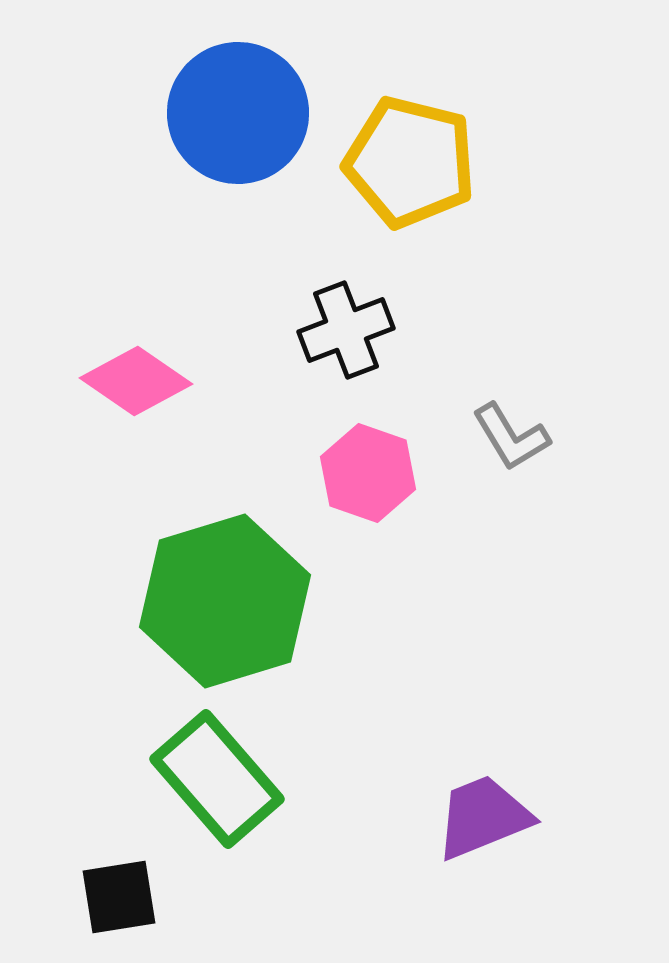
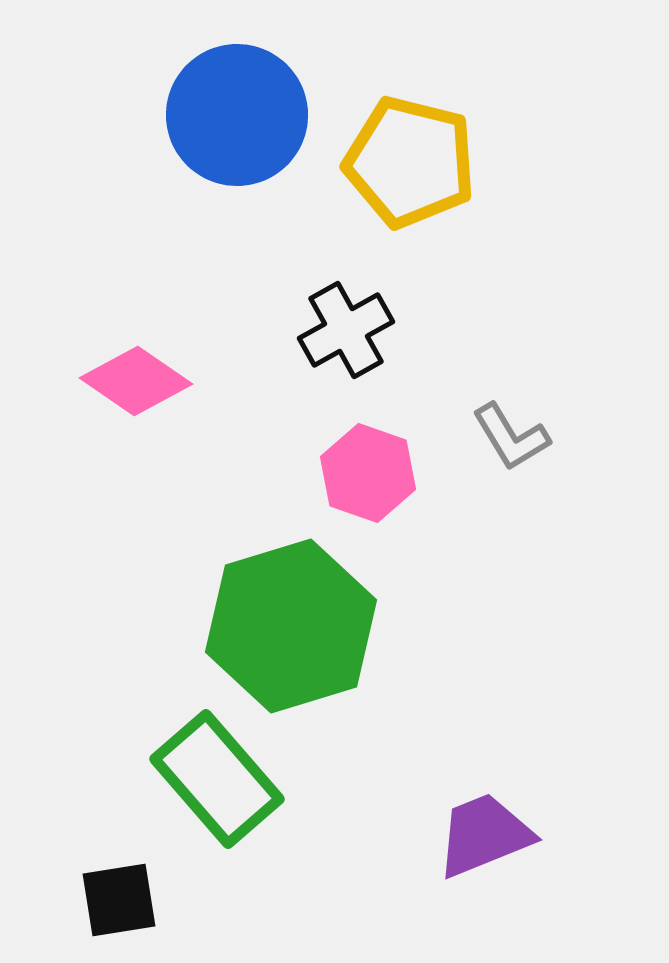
blue circle: moved 1 px left, 2 px down
black cross: rotated 8 degrees counterclockwise
green hexagon: moved 66 px right, 25 px down
purple trapezoid: moved 1 px right, 18 px down
black square: moved 3 px down
